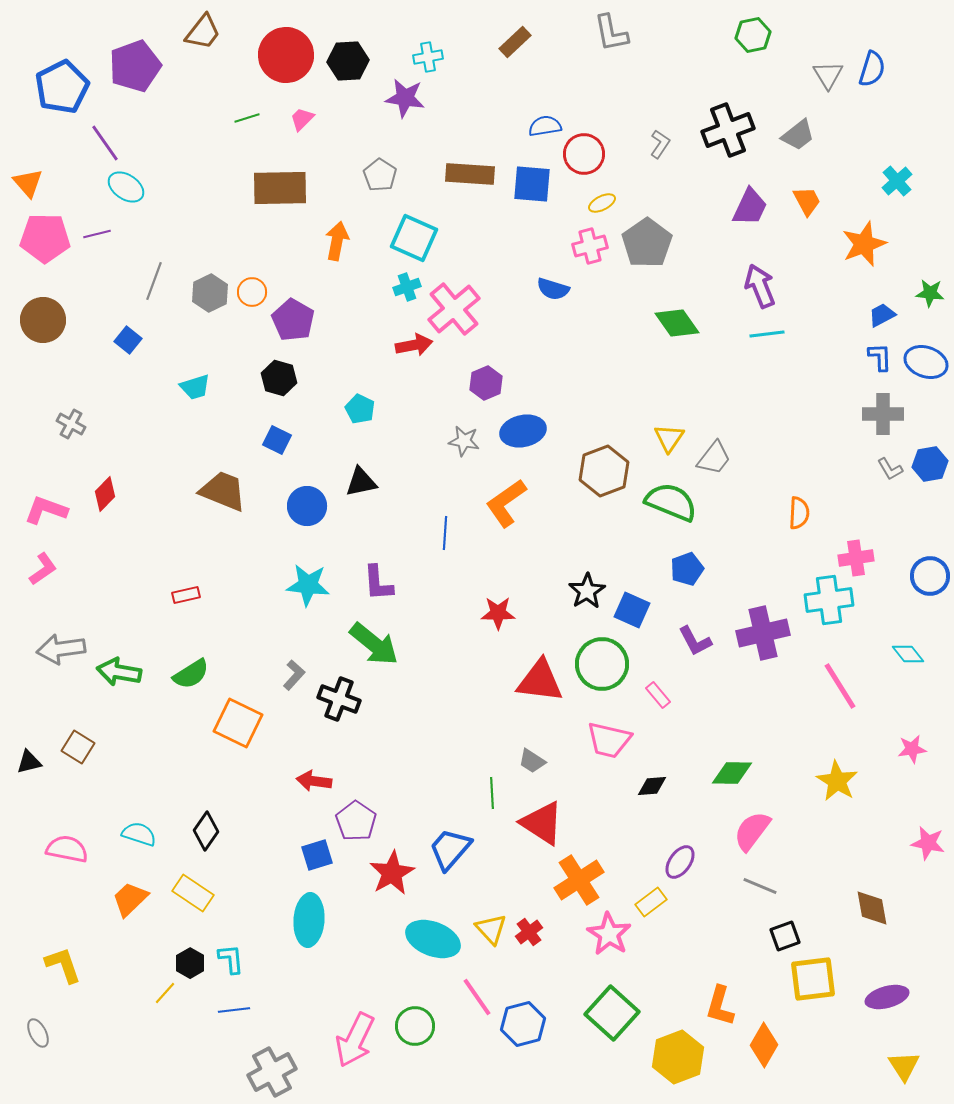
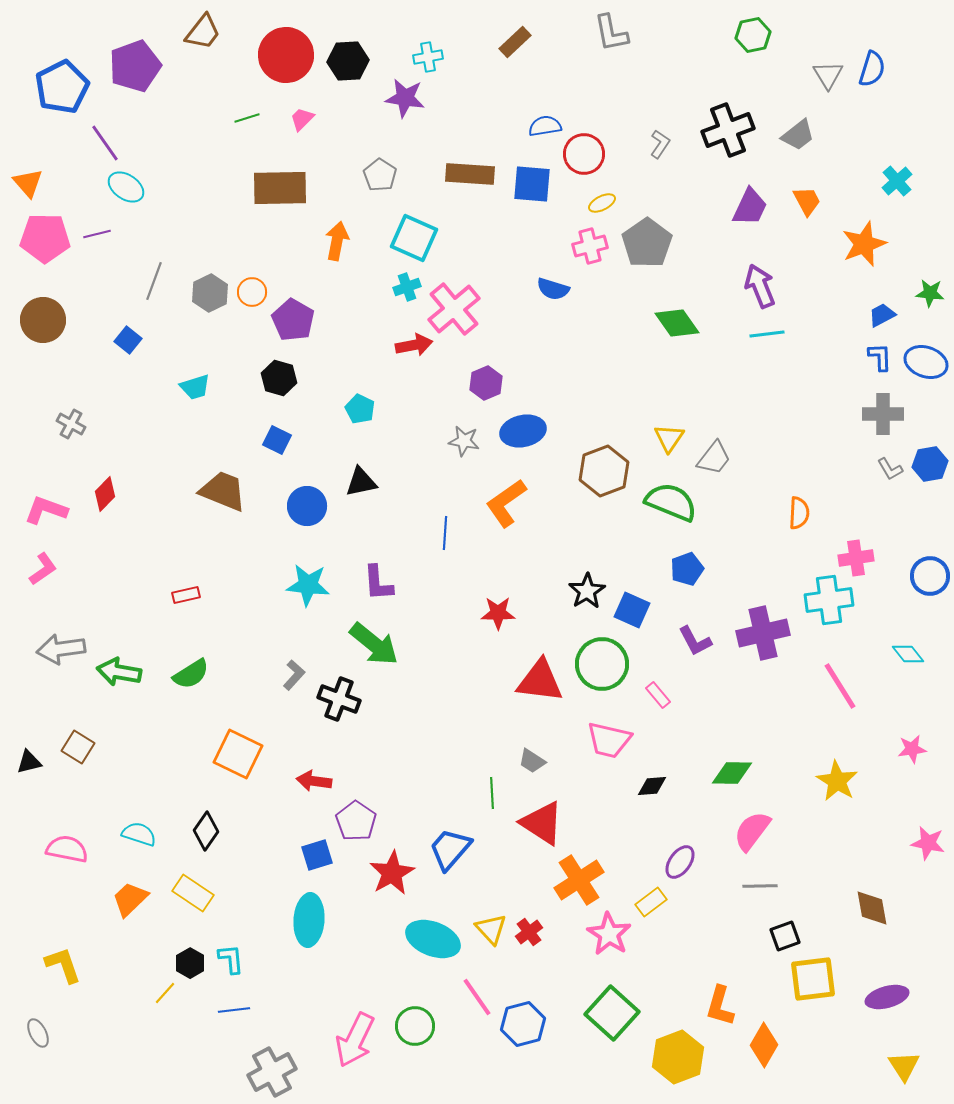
orange square at (238, 723): moved 31 px down
gray line at (760, 886): rotated 24 degrees counterclockwise
